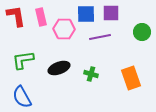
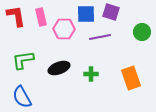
purple square: moved 1 px up; rotated 18 degrees clockwise
green cross: rotated 16 degrees counterclockwise
